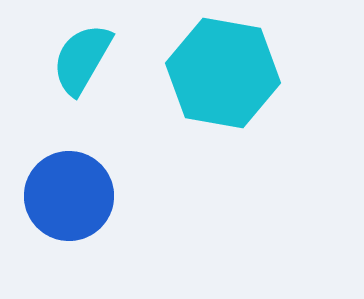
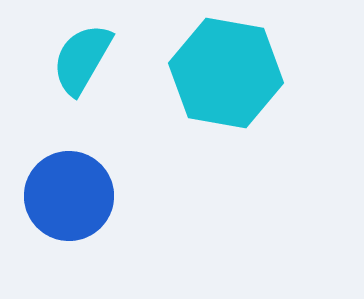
cyan hexagon: moved 3 px right
